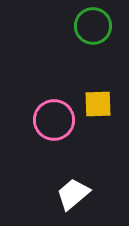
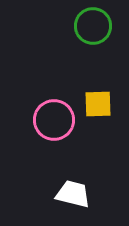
white trapezoid: rotated 54 degrees clockwise
